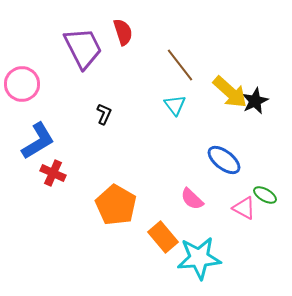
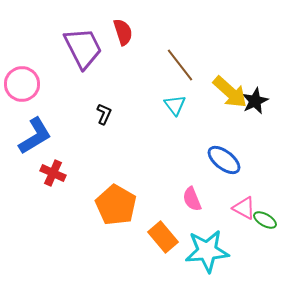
blue L-shape: moved 3 px left, 5 px up
green ellipse: moved 25 px down
pink semicircle: rotated 25 degrees clockwise
cyan star: moved 8 px right, 7 px up
